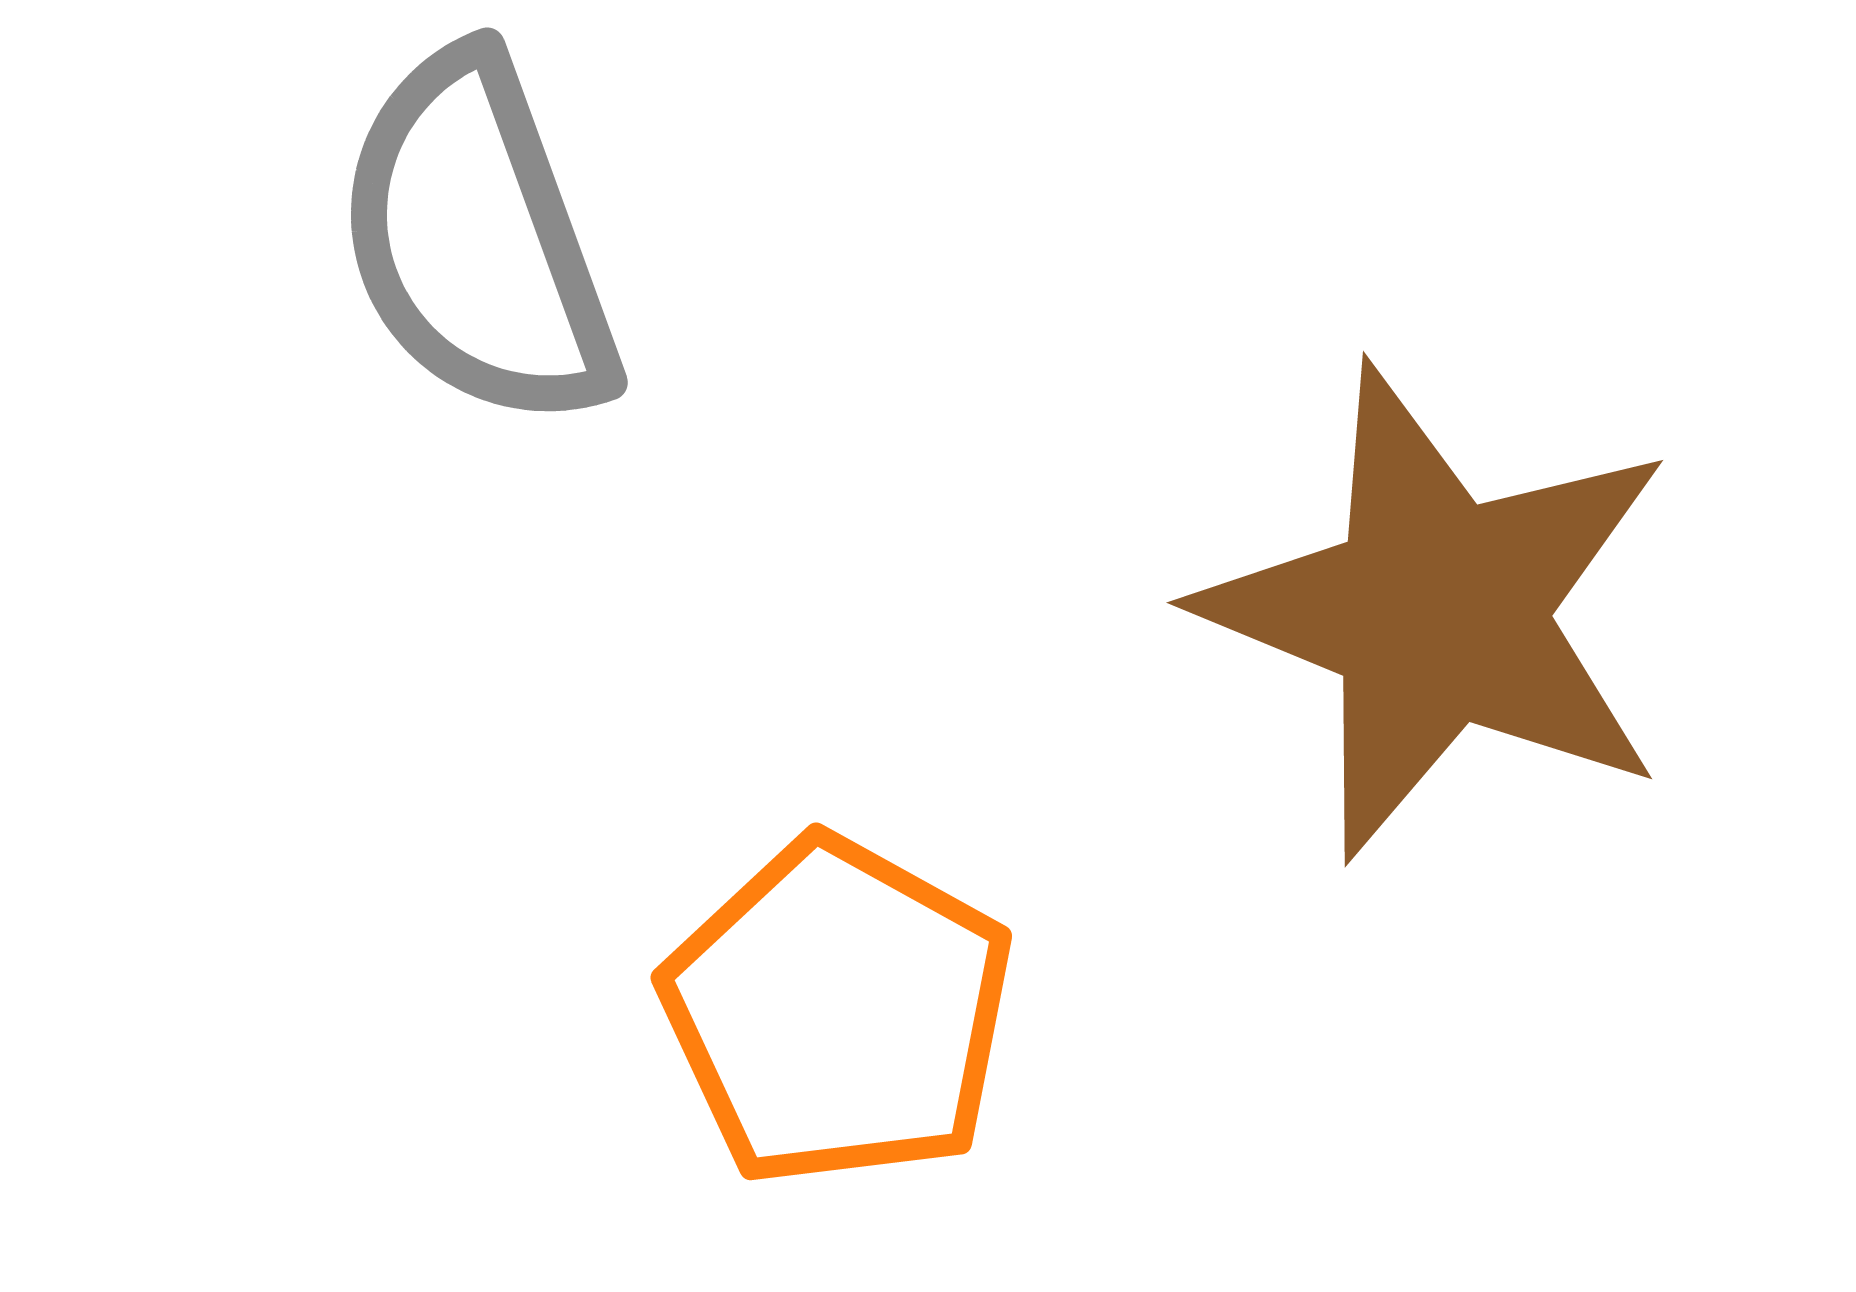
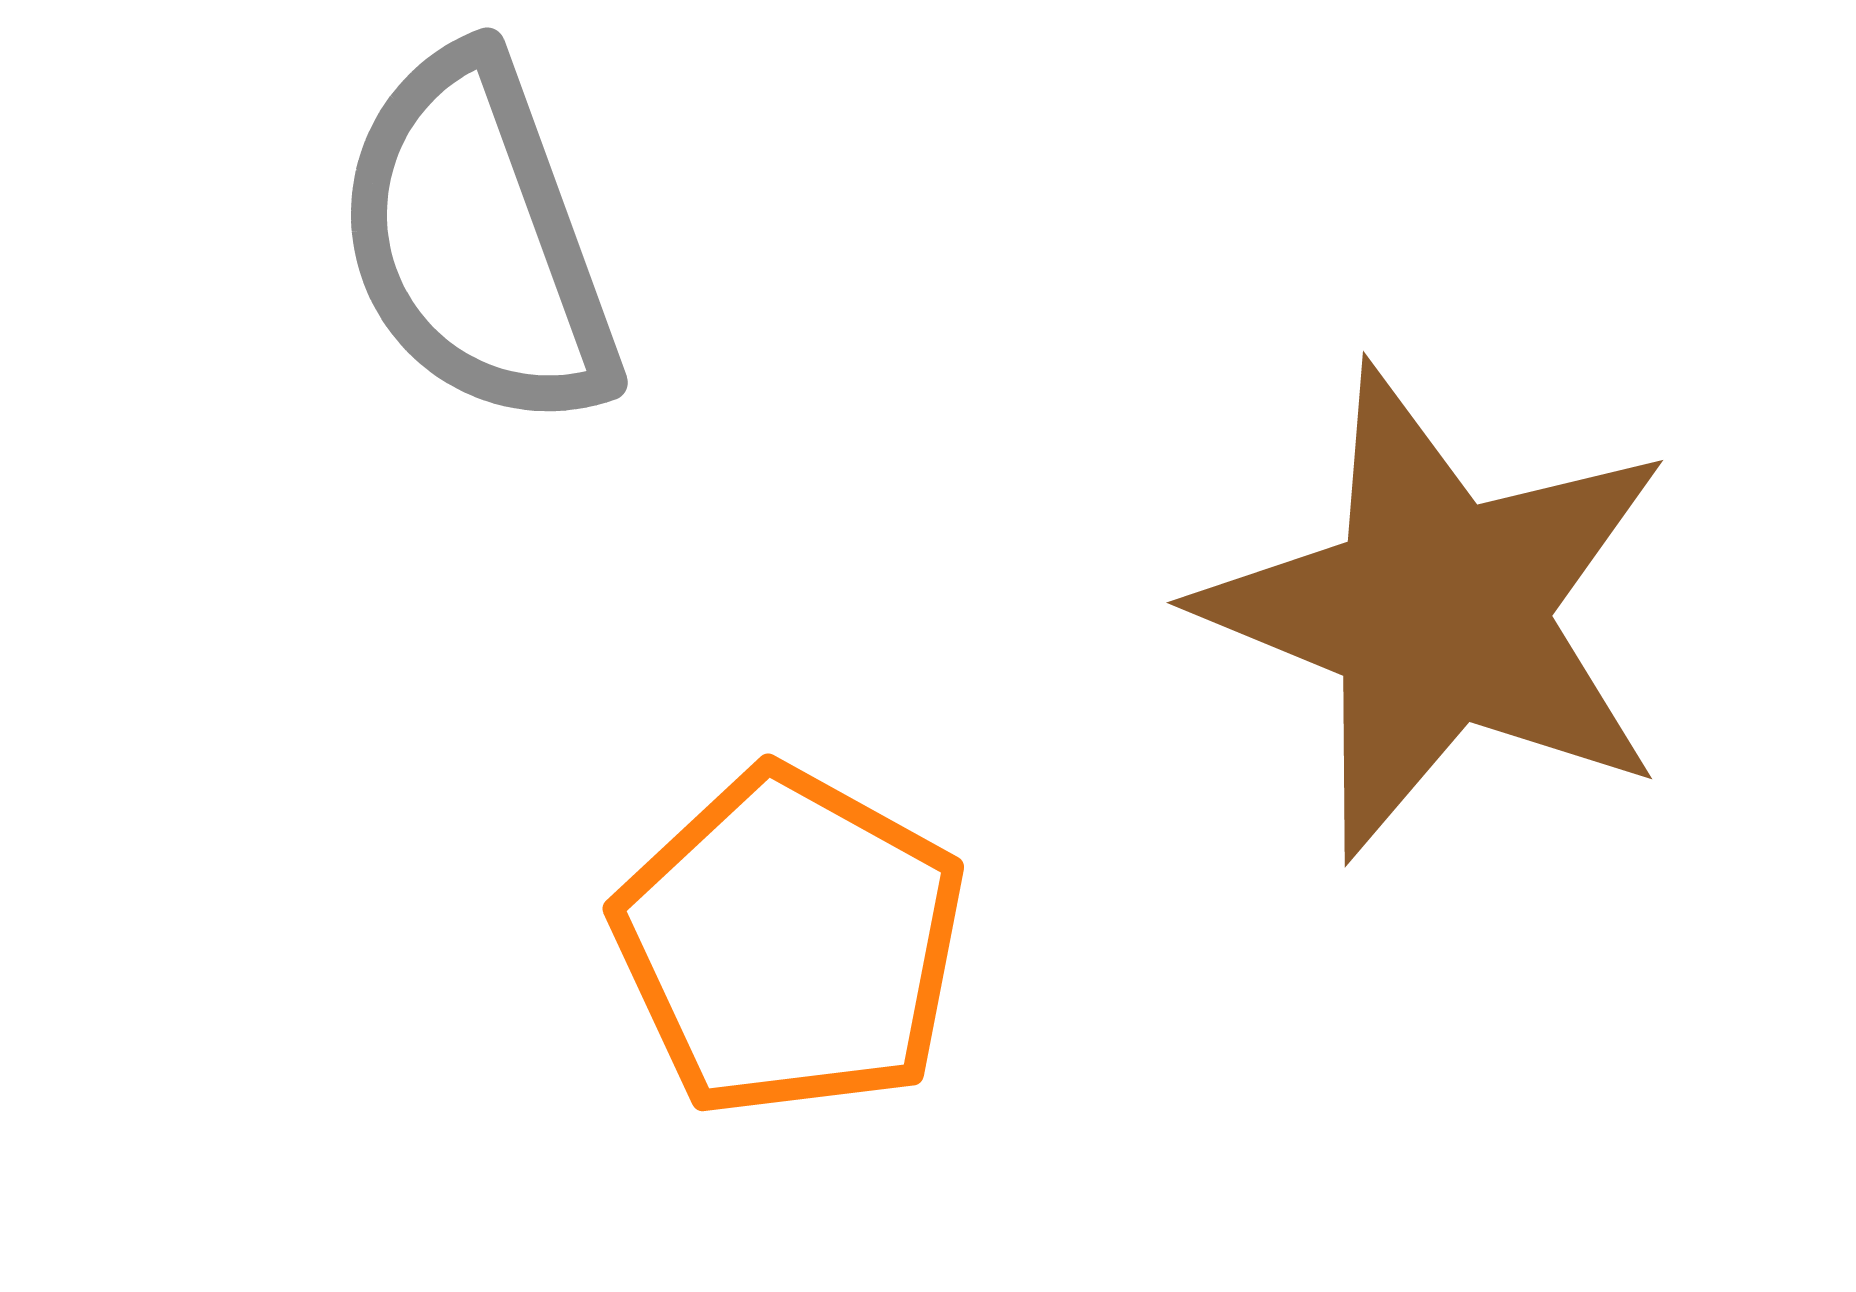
orange pentagon: moved 48 px left, 69 px up
